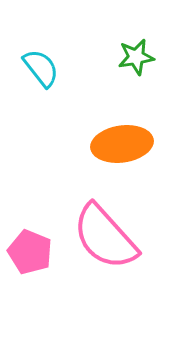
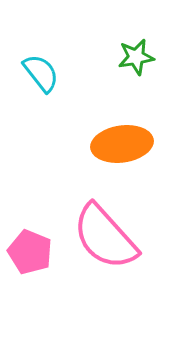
cyan semicircle: moved 5 px down
